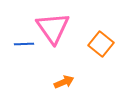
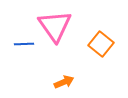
pink triangle: moved 2 px right, 2 px up
